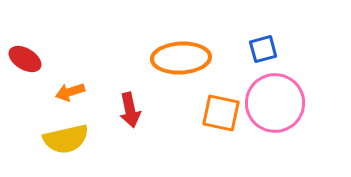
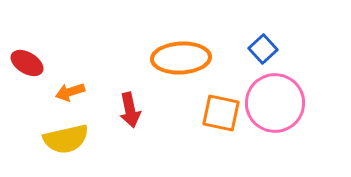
blue square: rotated 28 degrees counterclockwise
red ellipse: moved 2 px right, 4 px down
